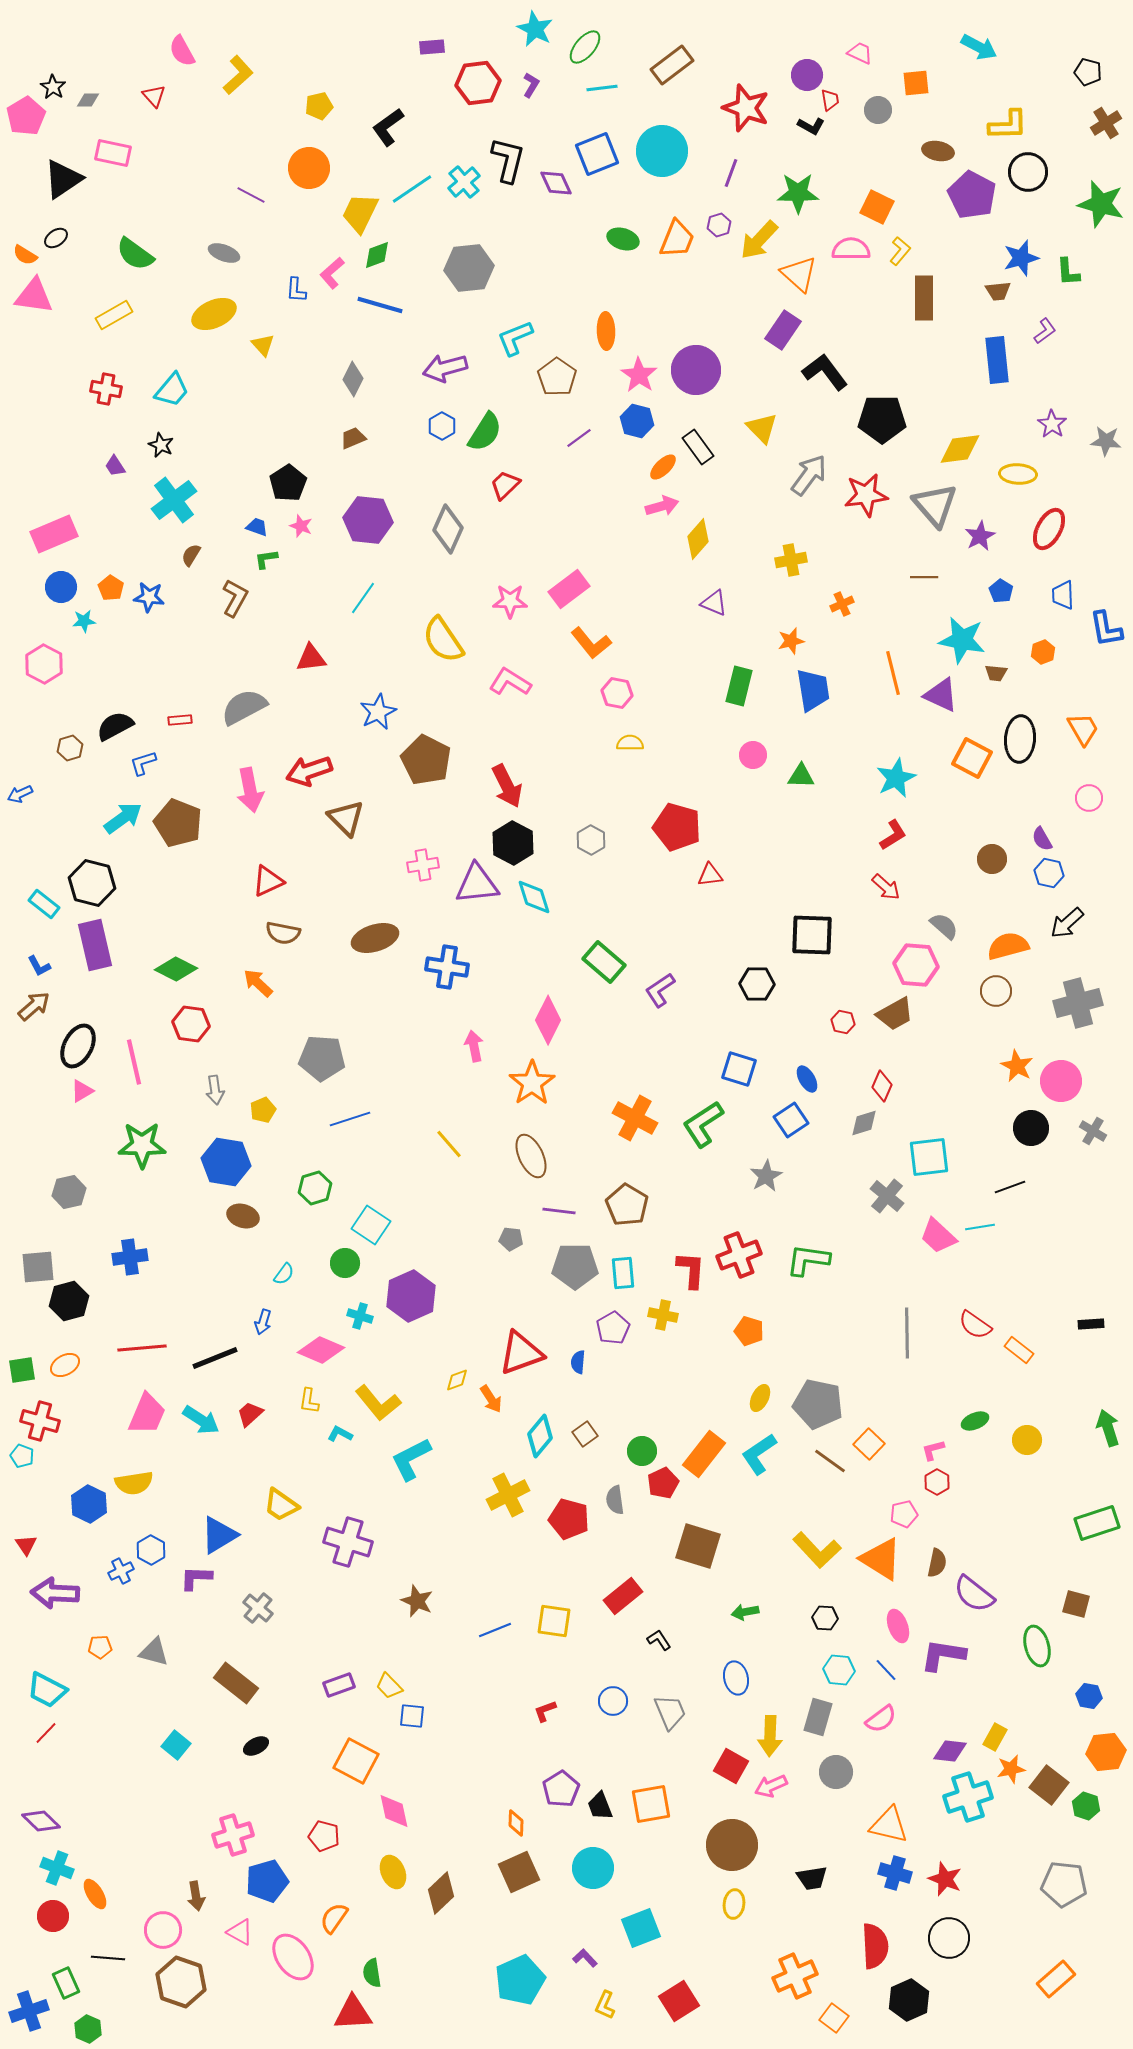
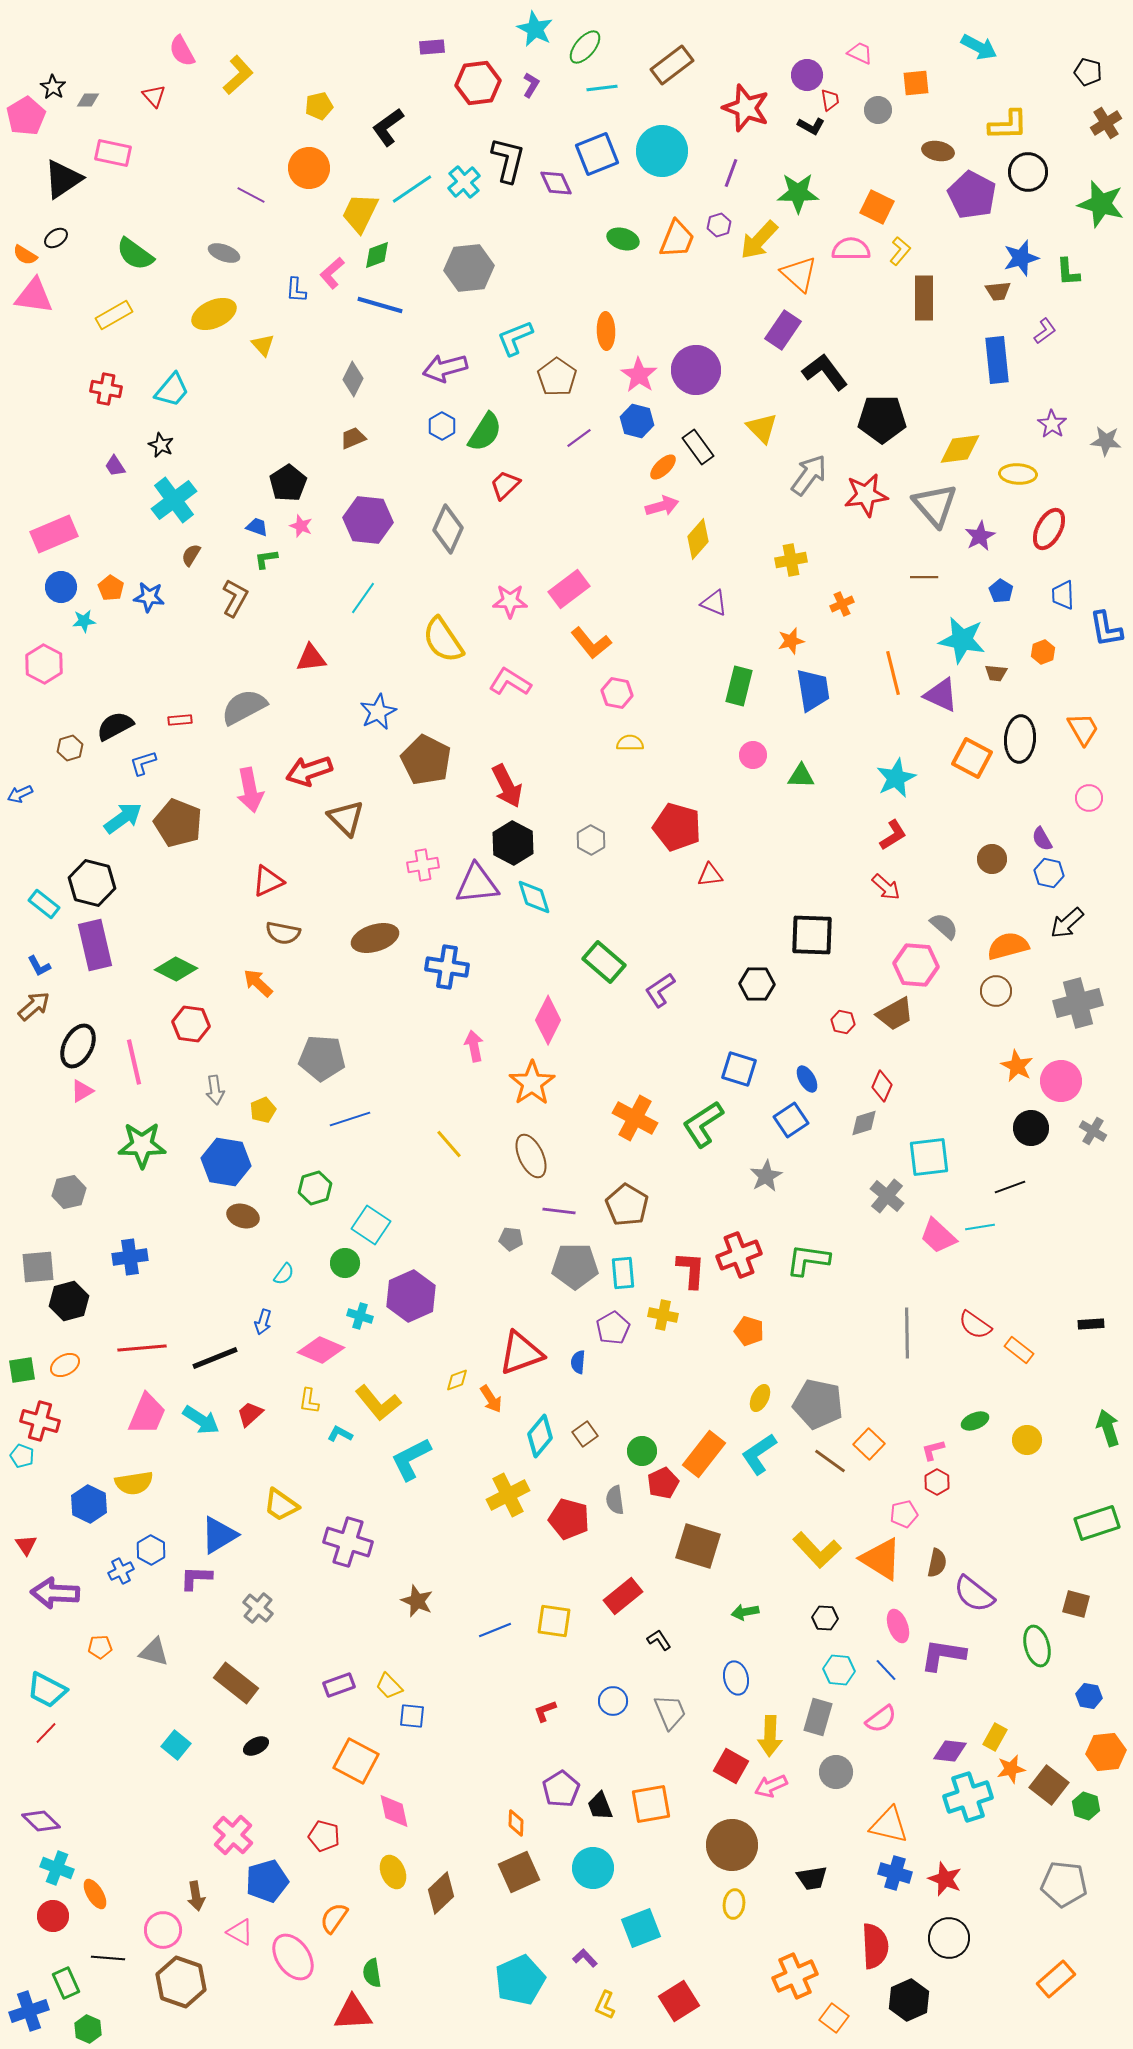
pink cross at (233, 1835): rotated 30 degrees counterclockwise
